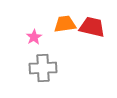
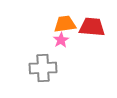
red trapezoid: rotated 8 degrees counterclockwise
pink star: moved 27 px right, 3 px down
